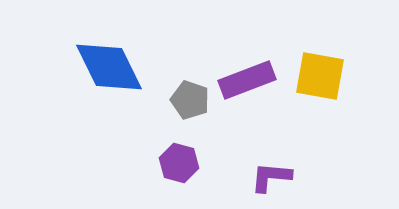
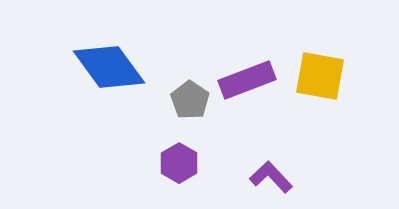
blue diamond: rotated 10 degrees counterclockwise
gray pentagon: rotated 15 degrees clockwise
purple hexagon: rotated 15 degrees clockwise
purple L-shape: rotated 42 degrees clockwise
